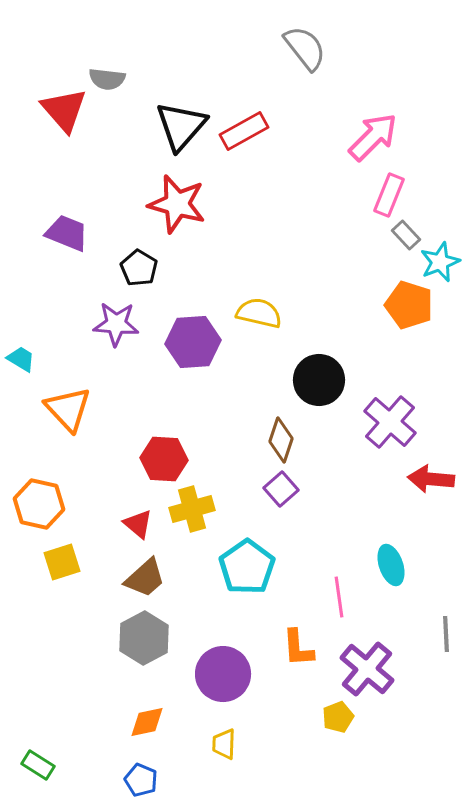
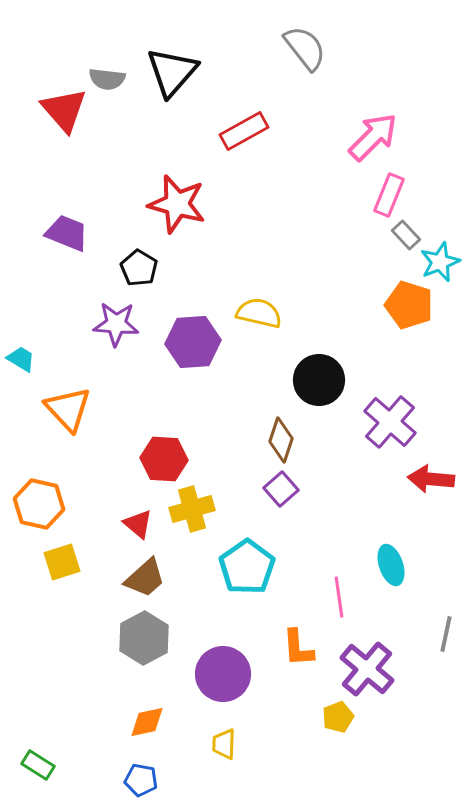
black triangle at (181, 126): moved 9 px left, 54 px up
gray line at (446, 634): rotated 15 degrees clockwise
blue pentagon at (141, 780): rotated 12 degrees counterclockwise
